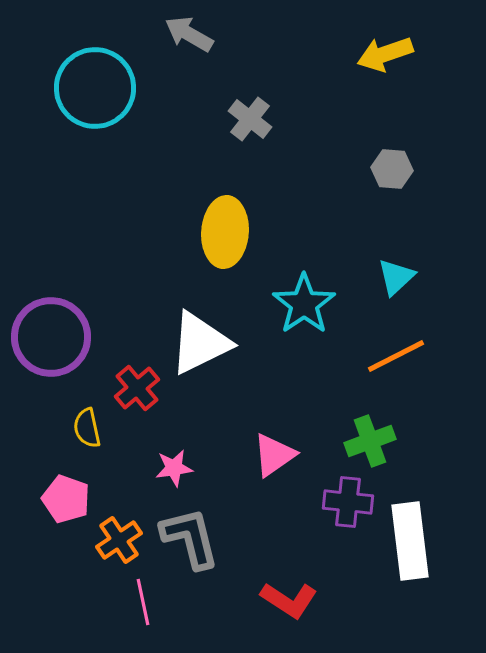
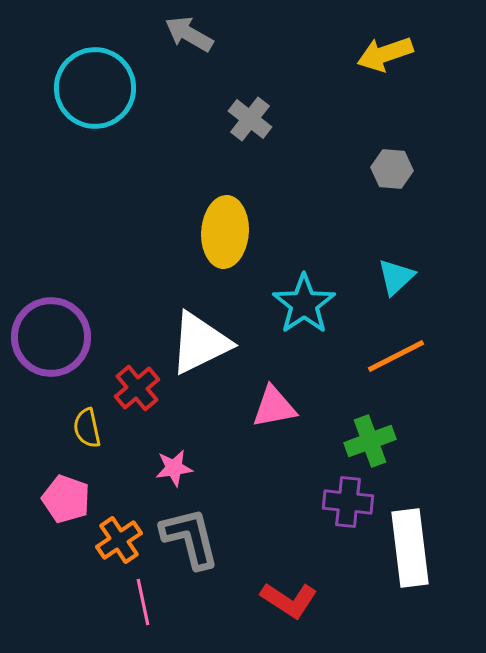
pink triangle: moved 48 px up; rotated 24 degrees clockwise
white rectangle: moved 7 px down
